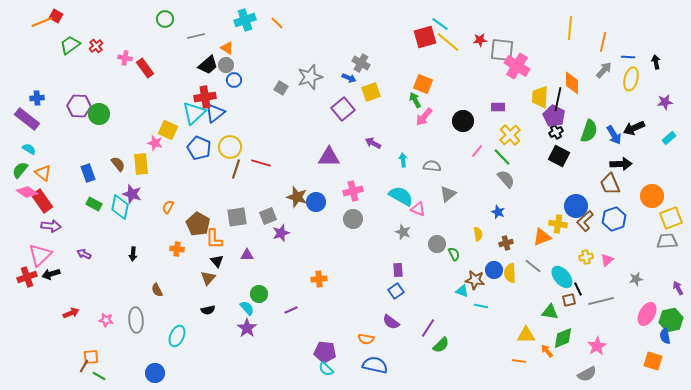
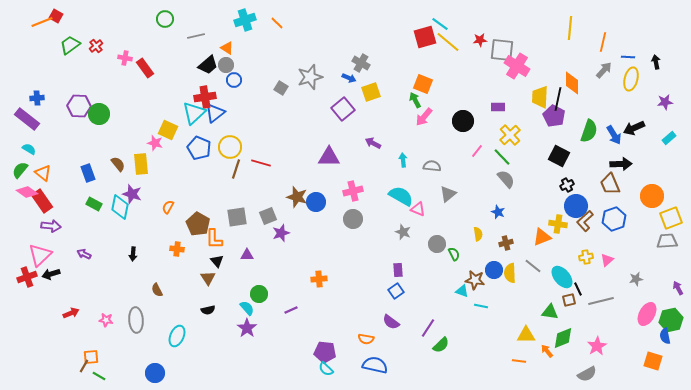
black cross at (556, 132): moved 11 px right, 53 px down
brown triangle at (208, 278): rotated 14 degrees counterclockwise
